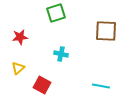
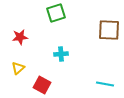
brown square: moved 3 px right, 1 px up
cyan cross: rotated 16 degrees counterclockwise
cyan line: moved 4 px right, 2 px up
